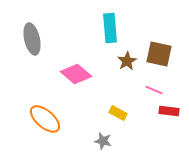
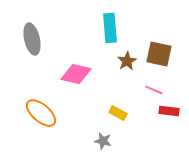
pink diamond: rotated 28 degrees counterclockwise
orange ellipse: moved 4 px left, 6 px up
